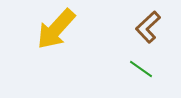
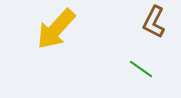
brown L-shape: moved 6 px right, 5 px up; rotated 20 degrees counterclockwise
